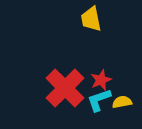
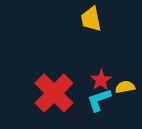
red star: rotated 10 degrees counterclockwise
red cross: moved 11 px left, 5 px down
yellow semicircle: moved 3 px right, 15 px up
